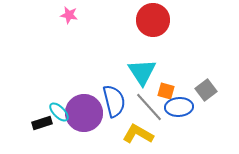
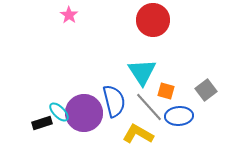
pink star: rotated 24 degrees clockwise
blue ellipse: moved 9 px down
